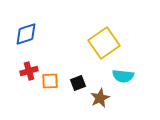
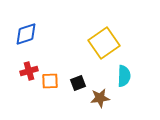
cyan semicircle: moved 1 px right; rotated 95 degrees counterclockwise
brown star: rotated 18 degrees clockwise
